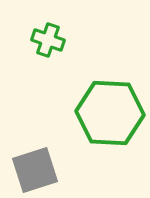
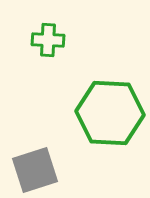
green cross: rotated 16 degrees counterclockwise
